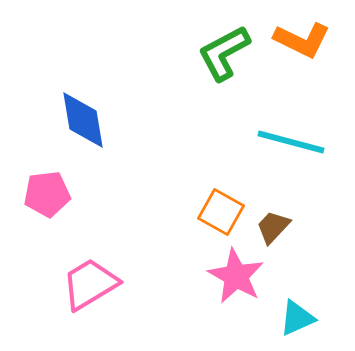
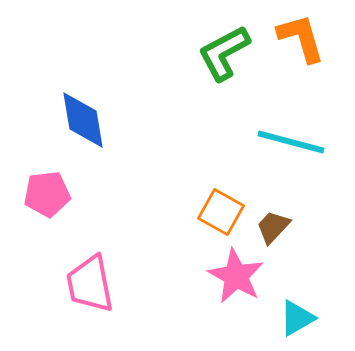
orange L-shape: moved 1 px left, 2 px up; rotated 132 degrees counterclockwise
pink trapezoid: rotated 70 degrees counterclockwise
cyan triangle: rotated 6 degrees counterclockwise
